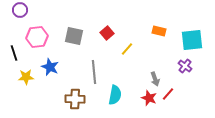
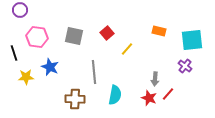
pink hexagon: rotated 15 degrees clockwise
gray arrow: rotated 24 degrees clockwise
